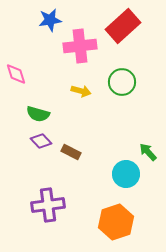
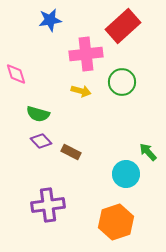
pink cross: moved 6 px right, 8 px down
